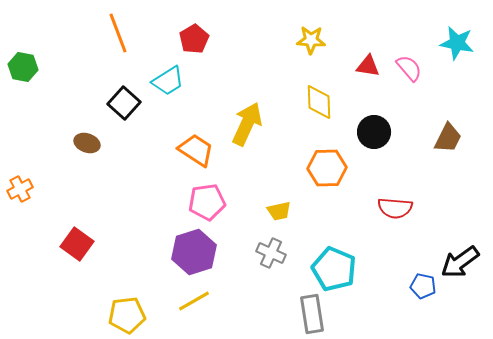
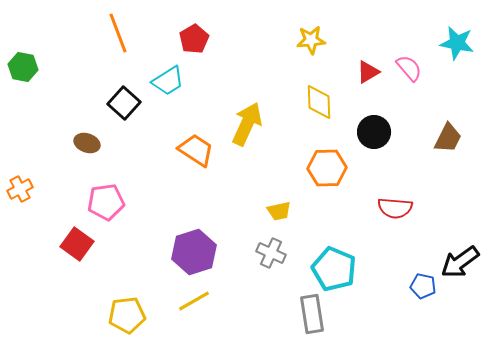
yellow star: rotated 8 degrees counterclockwise
red triangle: moved 6 px down; rotated 40 degrees counterclockwise
pink pentagon: moved 101 px left
